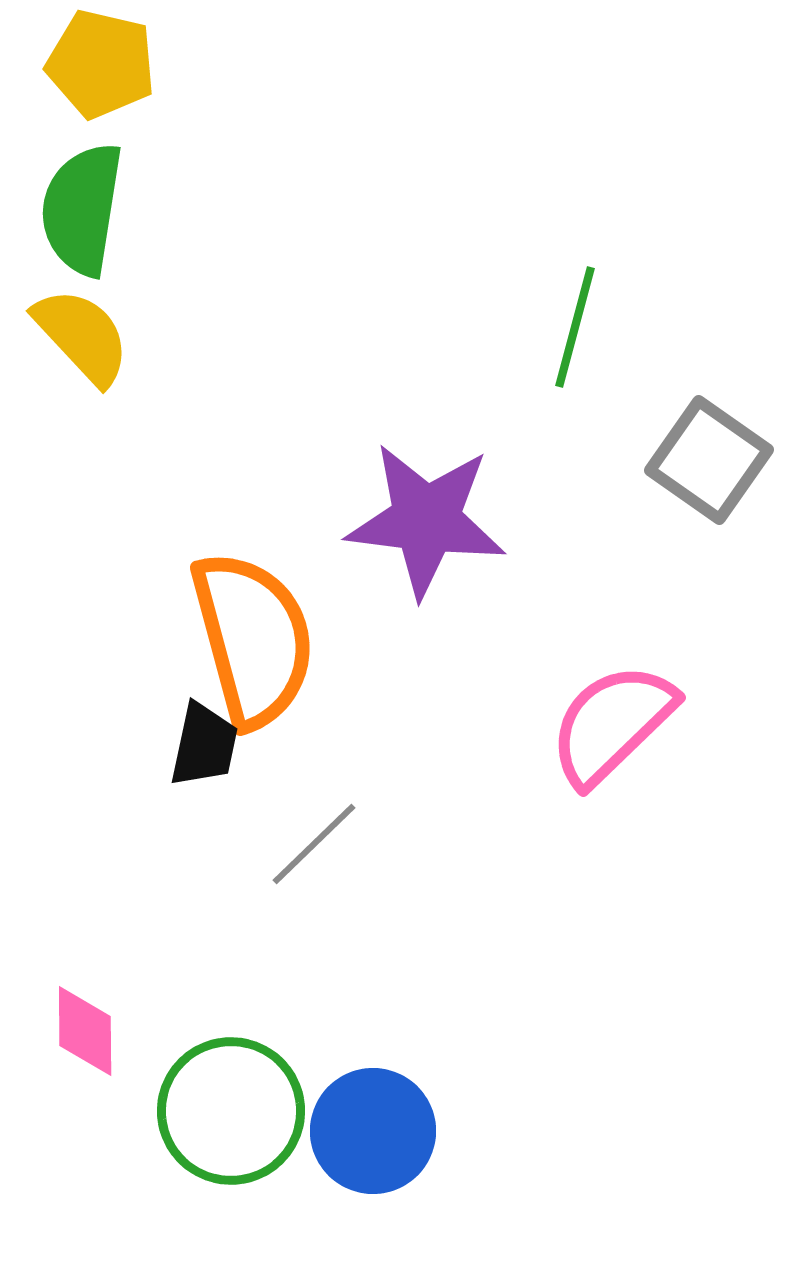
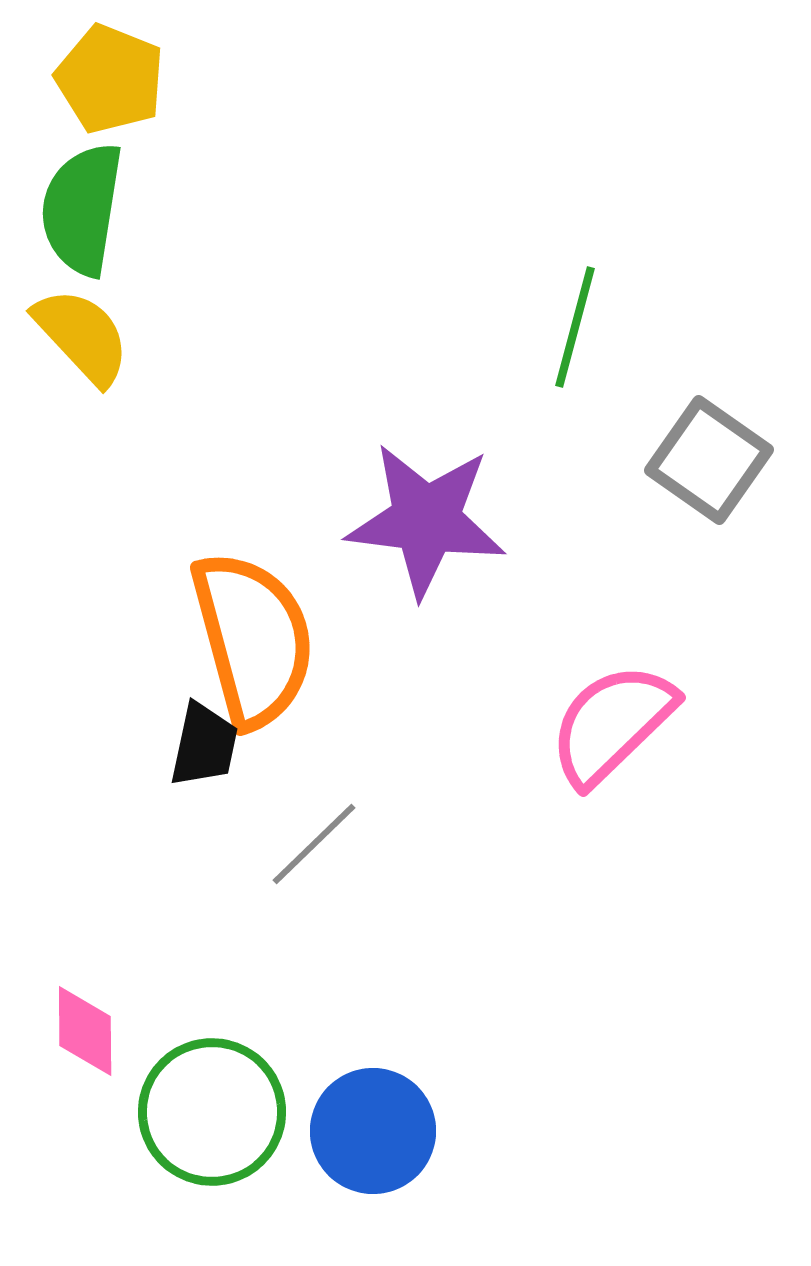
yellow pentagon: moved 9 px right, 15 px down; rotated 9 degrees clockwise
green circle: moved 19 px left, 1 px down
